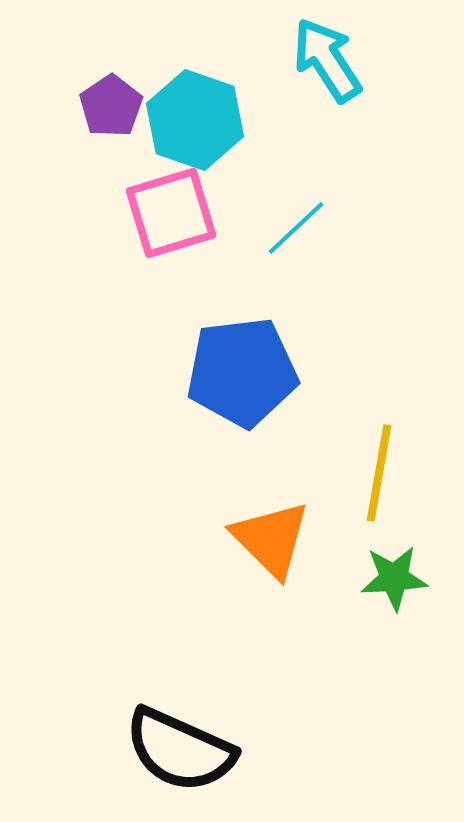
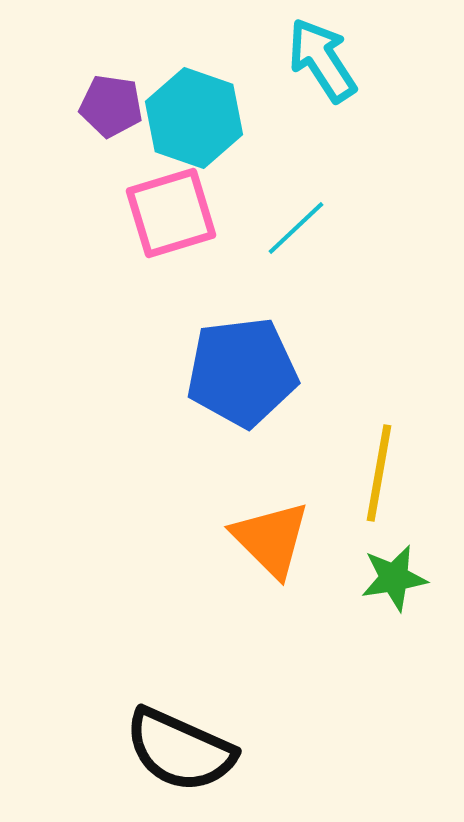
cyan arrow: moved 5 px left
purple pentagon: rotated 30 degrees counterclockwise
cyan hexagon: moved 1 px left, 2 px up
green star: rotated 6 degrees counterclockwise
